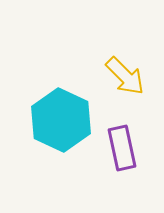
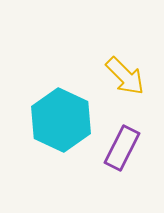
purple rectangle: rotated 39 degrees clockwise
